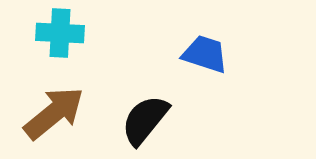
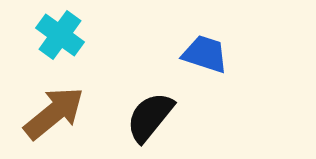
cyan cross: moved 2 px down; rotated 33 degrees clockwise
black semicircle: moved 5 px right, 3 px up
